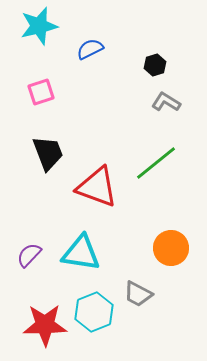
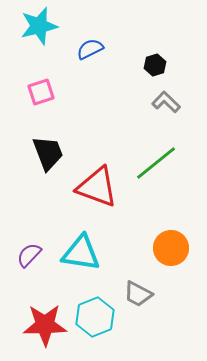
gray L-shape: rotated 12 degrees clockwise
cyan hexagon: moved 1 px right, 5 px down
